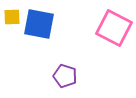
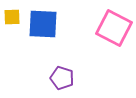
blue square: moved 4 px right; rotated 8 degrees counterclockwise
purple pentagon: moved 3 px left, 2 px down
